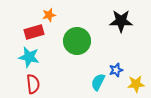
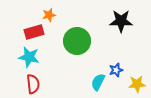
yellow star: moved 1 px right
